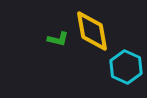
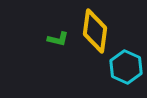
yellow diamond: moved 3 px right; rotated 18 degrees clockwise
